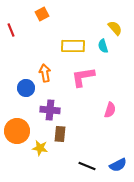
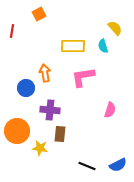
orange square: moved 3 px left
red line: moved 1 px right, 1 px down; rotated 32 degrees clockwise
